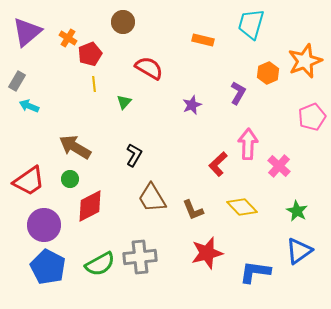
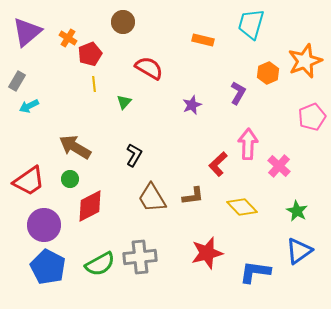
cyan arrow: rotated 48 degrees counterclockwise
brown L-shape: moved 14 px up; rotated 75 degrees counterclockwise
